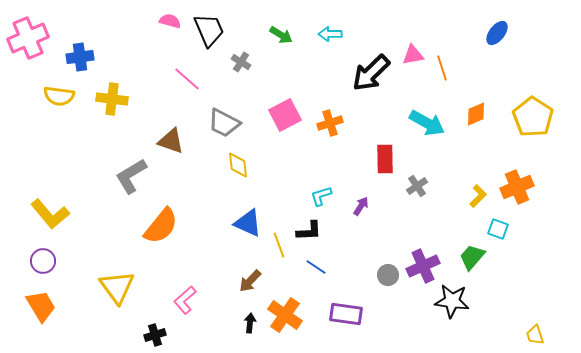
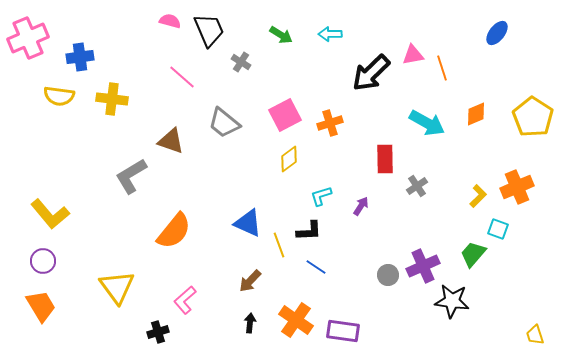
pink line at (187, 79): moved 5 px left, 2 px up
gray trapezoid at (224, 123): rotated 12 degrees clockwise
yellow diamond at (238, 165): moved 51 px right, 6 px up; rotated 60 degrees clockwise
orange semicircle at (161, 226): moved 13 px right, 5 px down
green trapezoid at (472, 257): moved 1 px right, 3 px up
purple rectangle at (346, 314): moved 3 px left, 17 px down
orange cross at (285, 315): moved 11 px right, 5 px down
black cross at (155, 335): moved 3 px right, 3 px up
